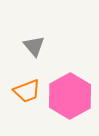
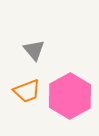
gray triangle: moved 4 px down
